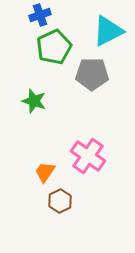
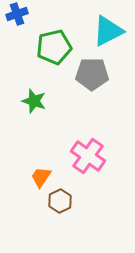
blue cross: moved 23 px left, 1 px up
green pentagon: rotated 12 degrees clockwise
orange trapezoid: moved 4 px left, 5 px down
